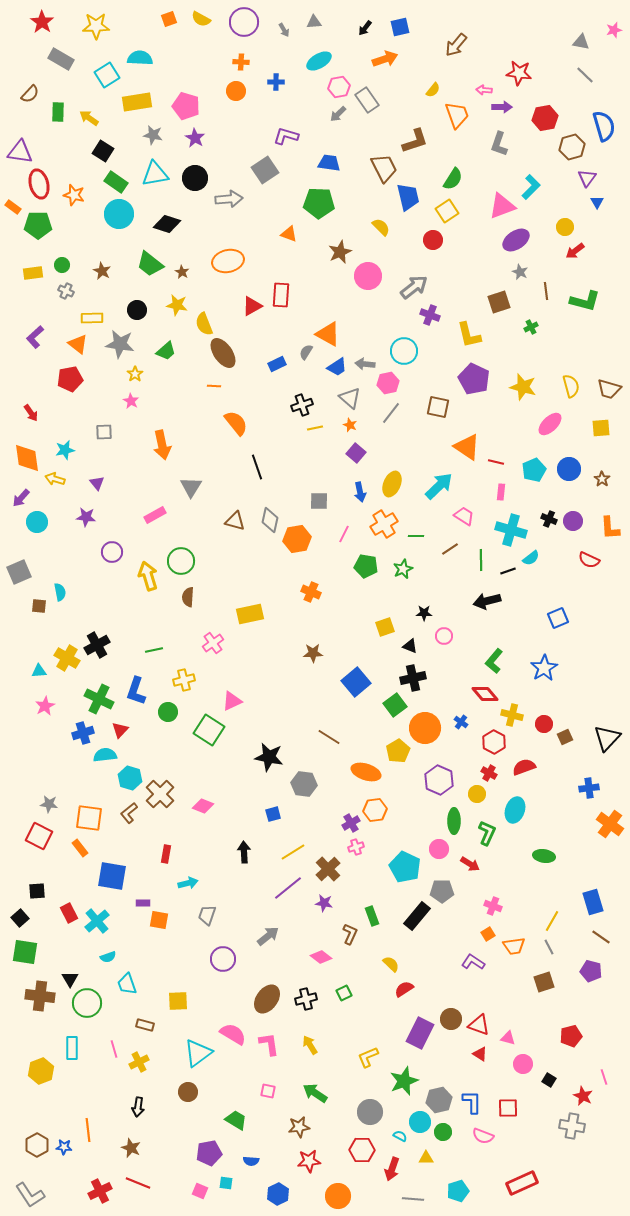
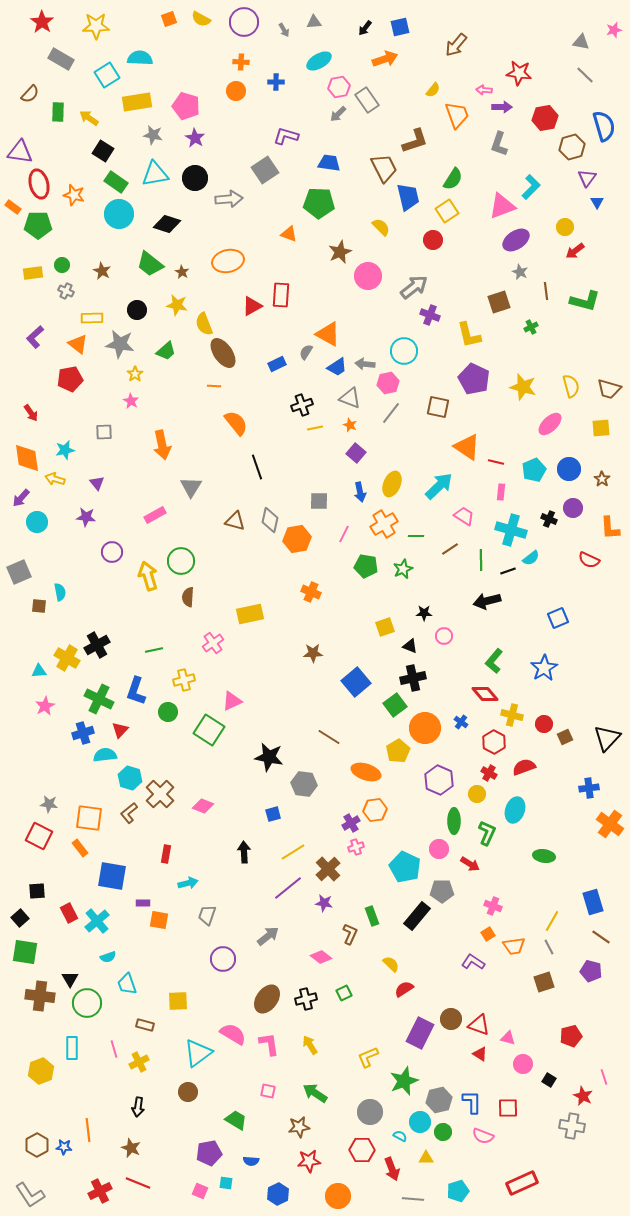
gray triangle at (350, 398): rotated 20 degrees counterclockwise
purple circle at (573, 521): moved 13 px up
red arrow at (392, 1169): rotated 40 degrees counterclockwise
